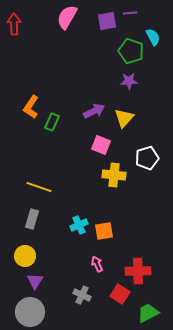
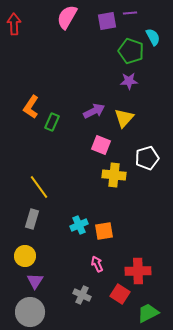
yellow line: rotated 35 degrees clockwise
